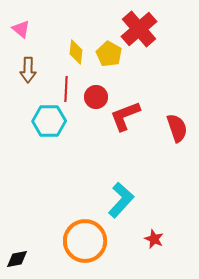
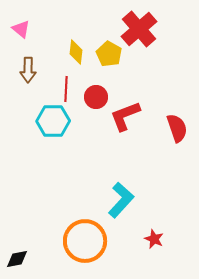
cyan hexagon: moved 4 px right
